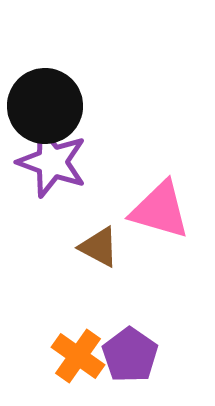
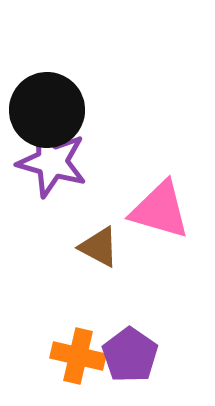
black circle: moved 2 px right, 4 px down
purple star: rotated 4 degrees counterclockwise
orange cross: rotated 22 degrees counterclockwise
